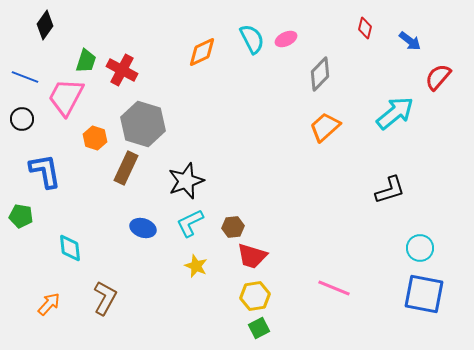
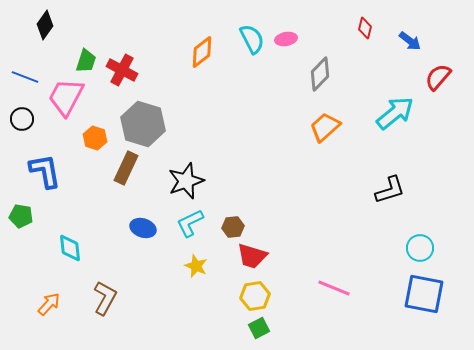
pink ellipse: rotated 15 degrees clockwise
orange diamond: rotated 12 degrees counterclockwise
